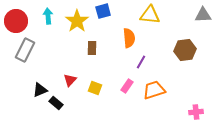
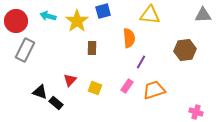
cyan arrow: rotated 70 degrees counterclockwise
black triangle: moved 2 px down; rotated 42 degrees clockwise
pink cross: rotated 24 degrees clockwise
